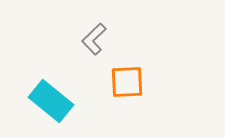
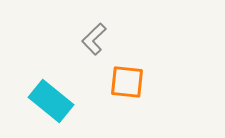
orange square: rotated 9 degrees clockwise
